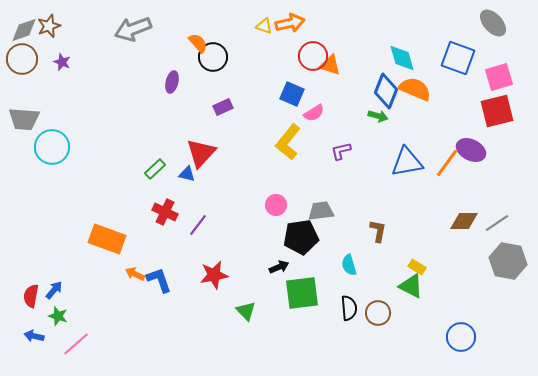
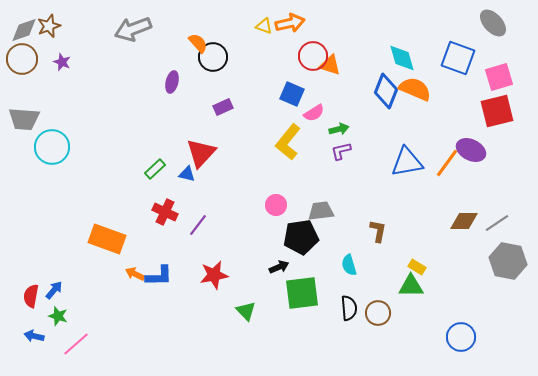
green arrow at (378, 116): moved 39 px left, 13 px down; rotated 30 degrees counterclockwise
blue L-shape at (159, 280): moved 4 px up; rotated 108 degrees clockwise
green triangle at (411, 286): rotated 28 degrees counterclockwise
